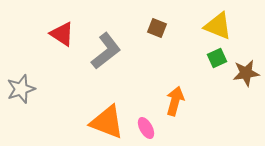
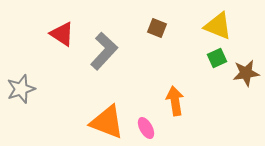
gray L-shape: moved 2 px left; rotated 9 degrees counterclockwise
orange arrow: rotated 24 degrees counterclockwise
